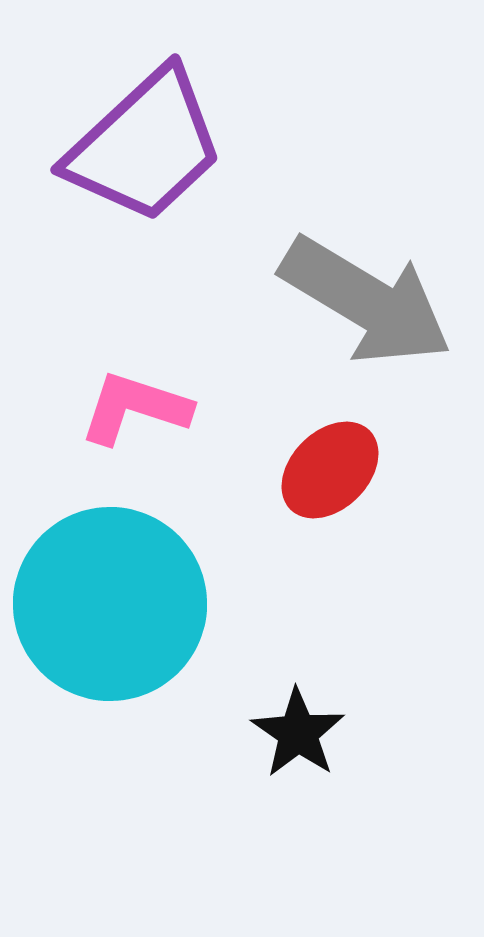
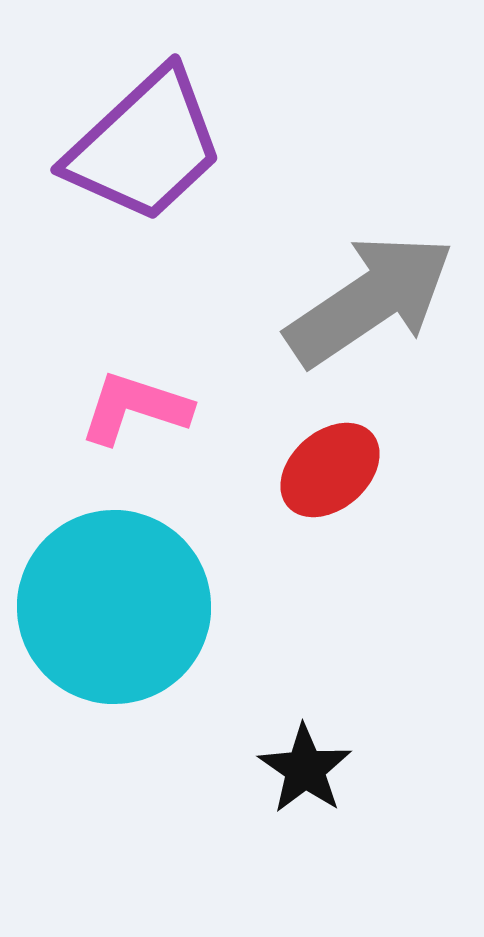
gray arrow: moved 4 px right, 1 px up; rotated 65 degrees counterclockwise
red ellipse: rotated 4 degrees clockwise
cyan circle: moved 4 px right, 3 px down
black star: moved 7 px right, 36 px down
